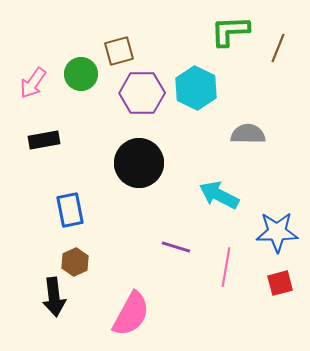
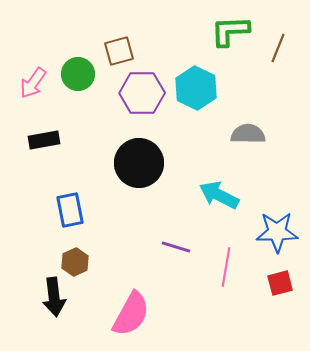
green circle: moved 3 px left
